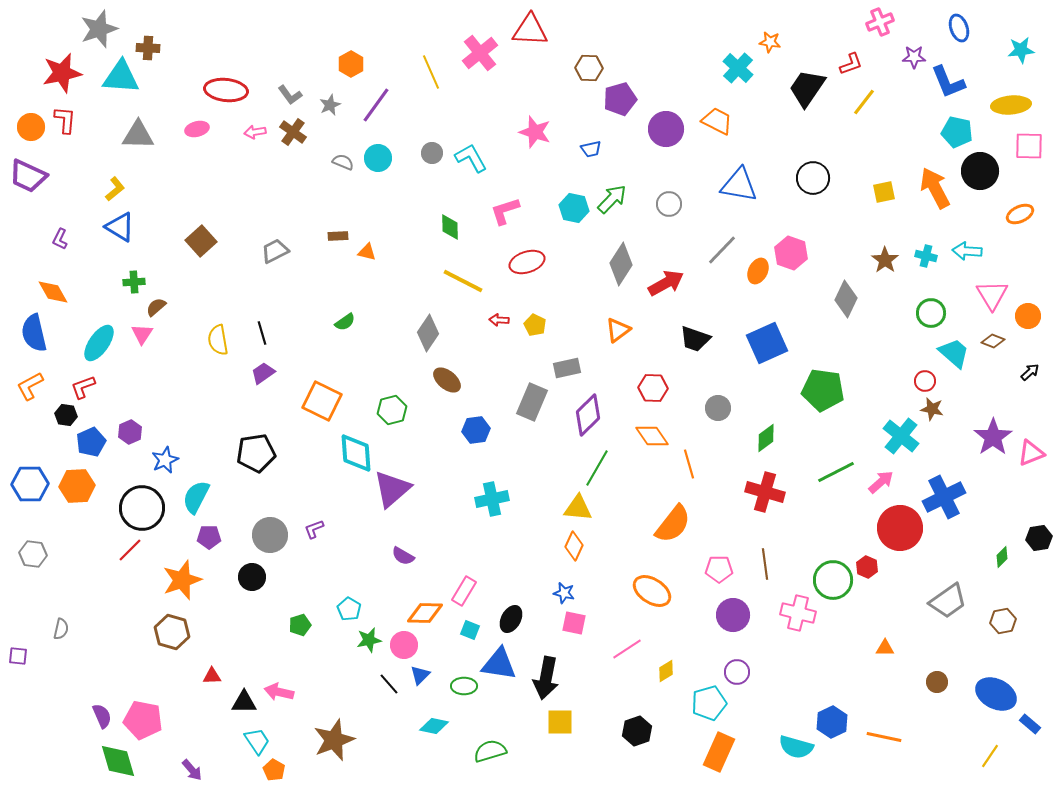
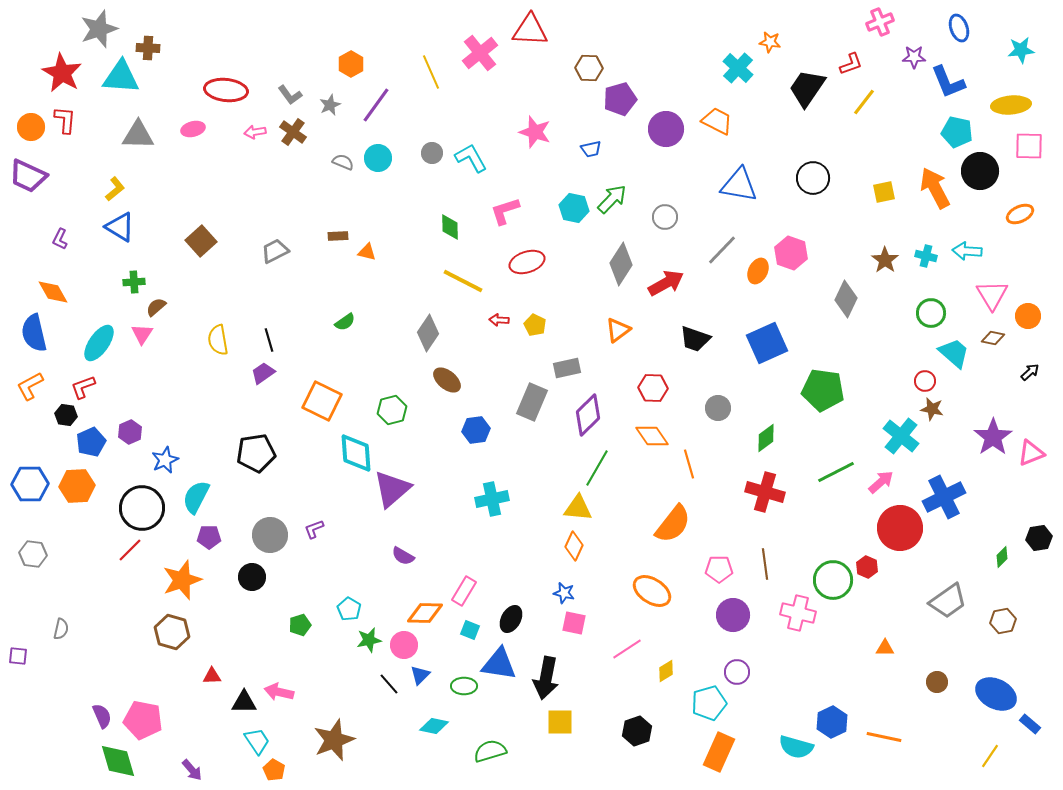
red star at (62, 73): rotated 30 degrees counterclockwise
pink ellipse at (197, 129): moved 4 px left
gray circle at (669, 204): moved 4 px left, 13 px down
black line at (262, 333): moved 7 px right, 7 px down
brown diamond at (993, 341): moved 3 px up; rotated 10 degrees counterclockwise
